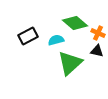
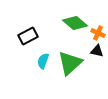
cyan semicircle: moved 13 px left, 21 px down; rotated 56 degrees counterclockwise
